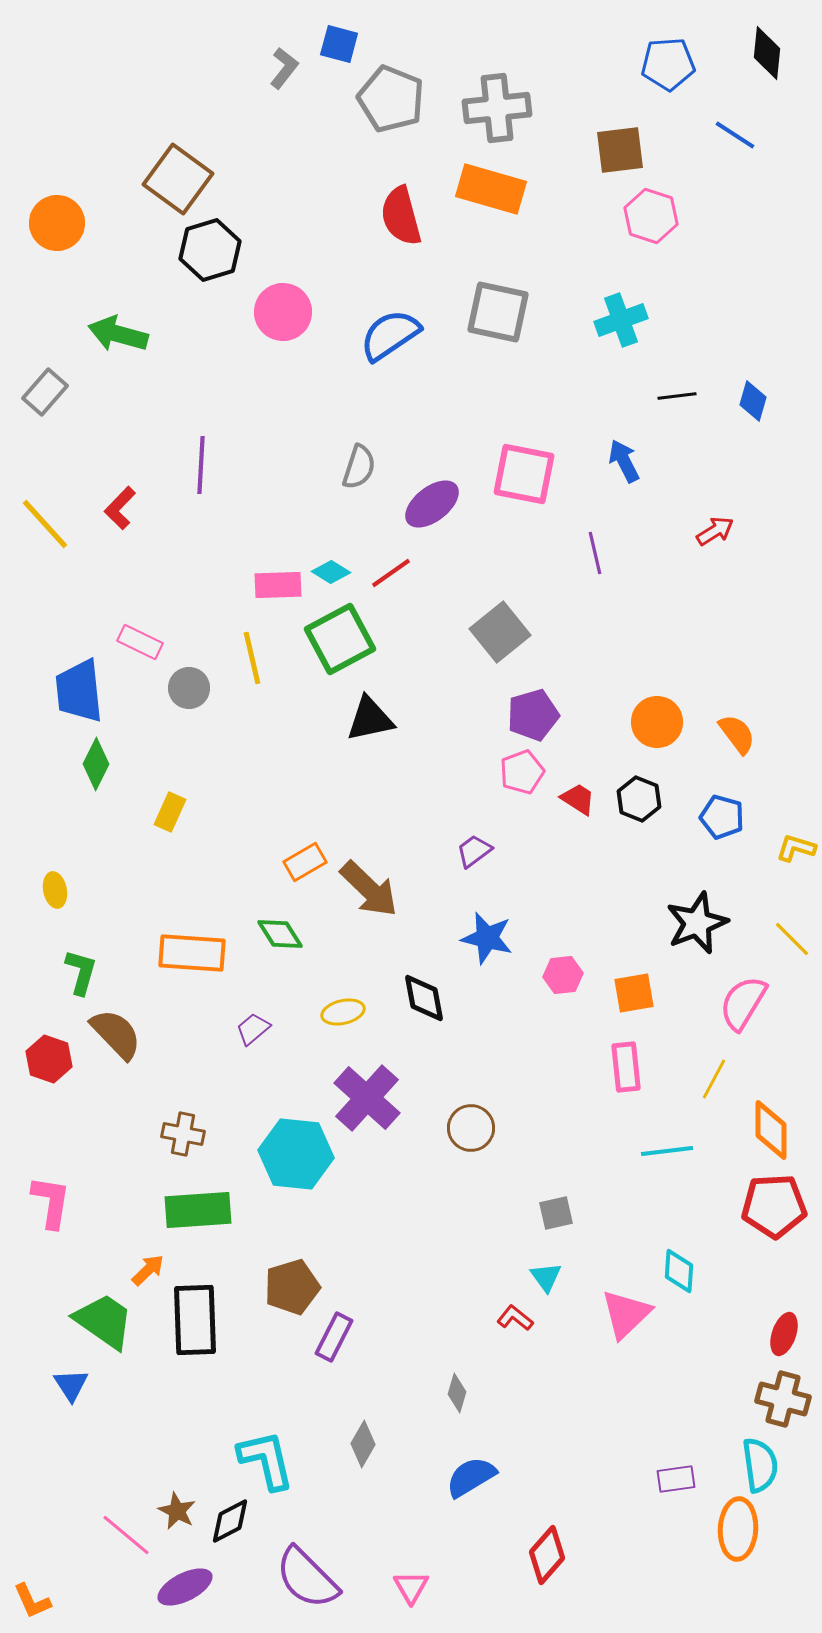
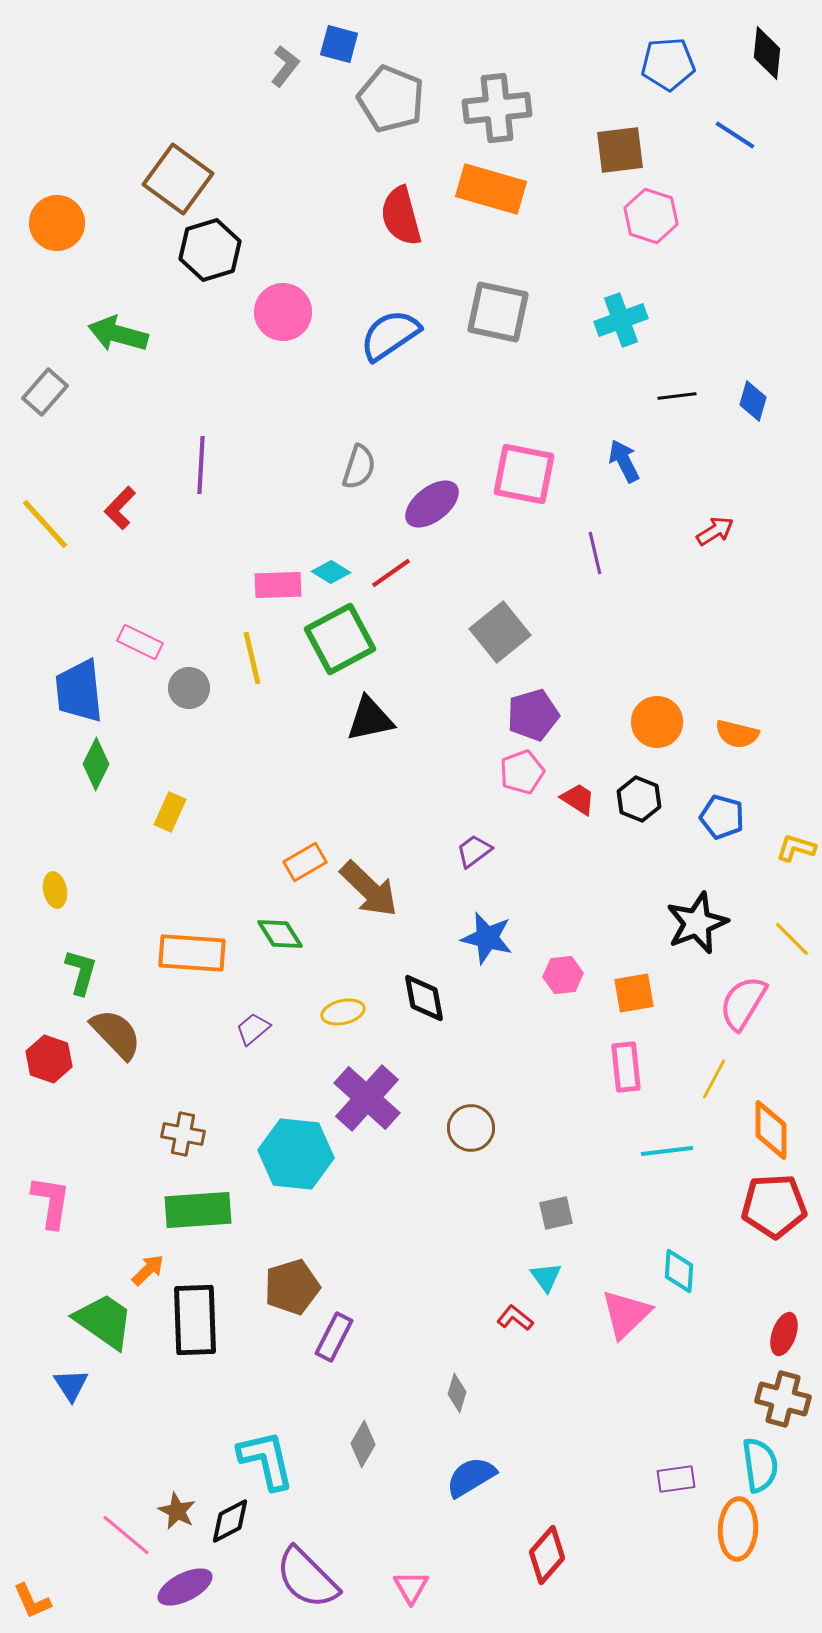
gray L-shape at (284, 68): moved 1 px right, 2 px up
orange semicircle at (737, 734): rotated 141 degrees clockwise
